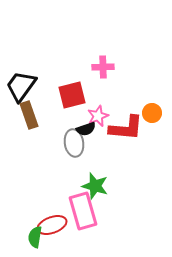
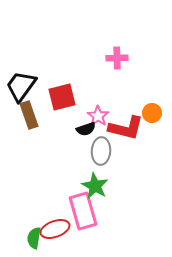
pink cross: moved 14 px right, 9 px up
red square: moved 10 px left, 2 px down
pink star: rotated 15 degrees counterclockwise
red L-shape: rotated 9 degrees clockwise
gray ellipse: moved 27 px right, 8 px down; rotated 12 degrees clockwise
green star: rotated 12 degrees clockwise
red ellipse: moved 3 px right, 4 px down
green semicircle: moved 1 px left, 1 px down
